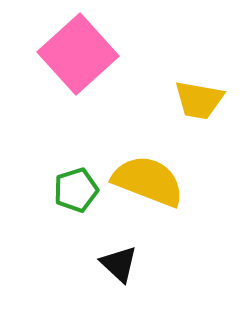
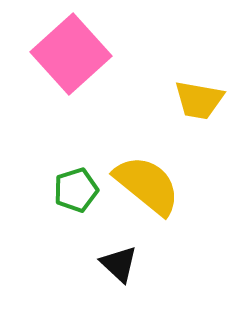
pink square: moved 7 px left
yellow semicircle: moved 1 px left, 4 px down; rotated 18 degrees clockwise
